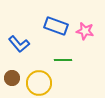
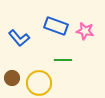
blue L-shape: moved 6 px up
